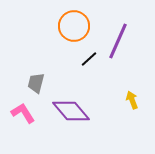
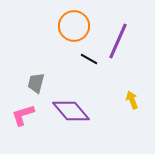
black line: rotated 72 degrees clockwise
pink L-shape: moved 2 px down; rotated 75 degrees counterclockwise
